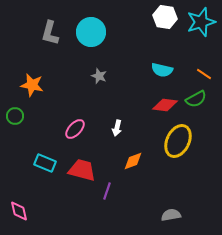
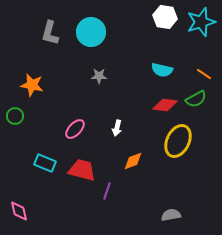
gray star: rotated 21 degrees counterclockwise
